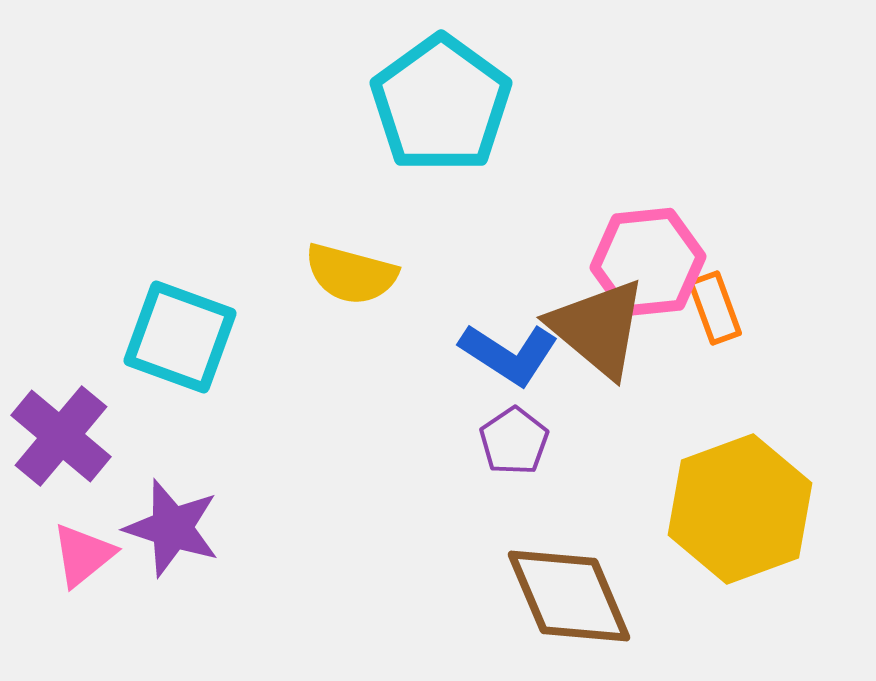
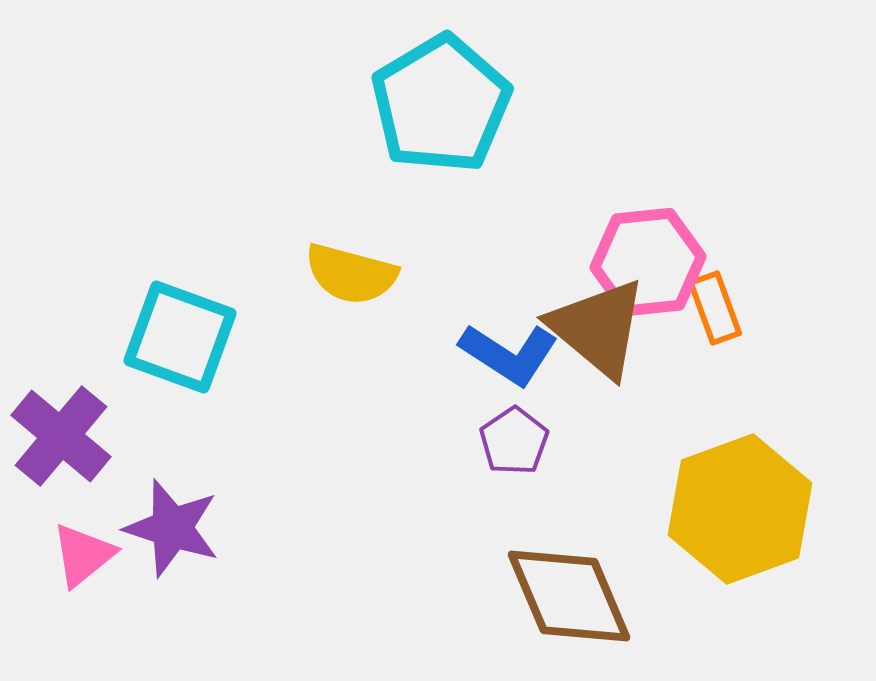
cyan pentagon: rotated 5 degrees clockwise
